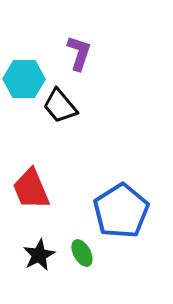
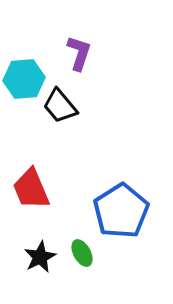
cyan hexagon: rotated 6 degrees counterclockwise
black star: moved 1 px right, 2 px down
